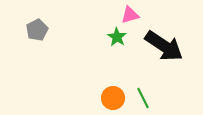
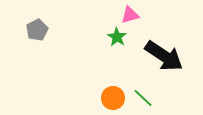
black arrow: moved 10 px down
green line: rotated 20 degrees counterclockwise
